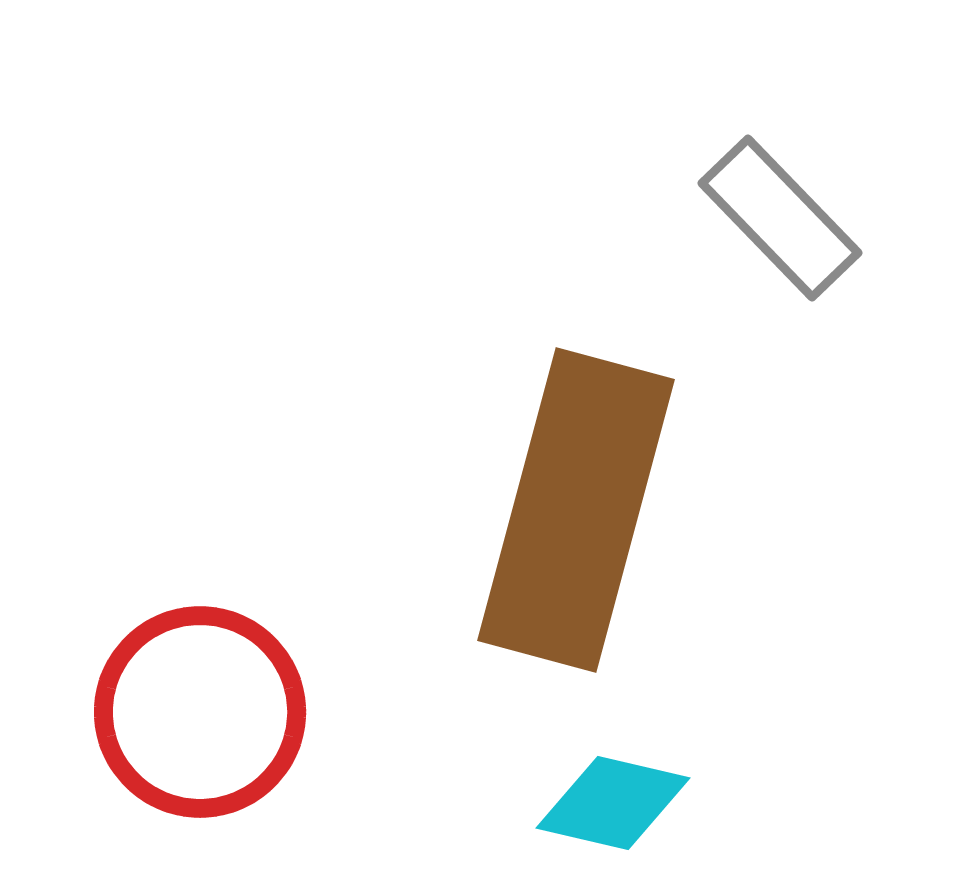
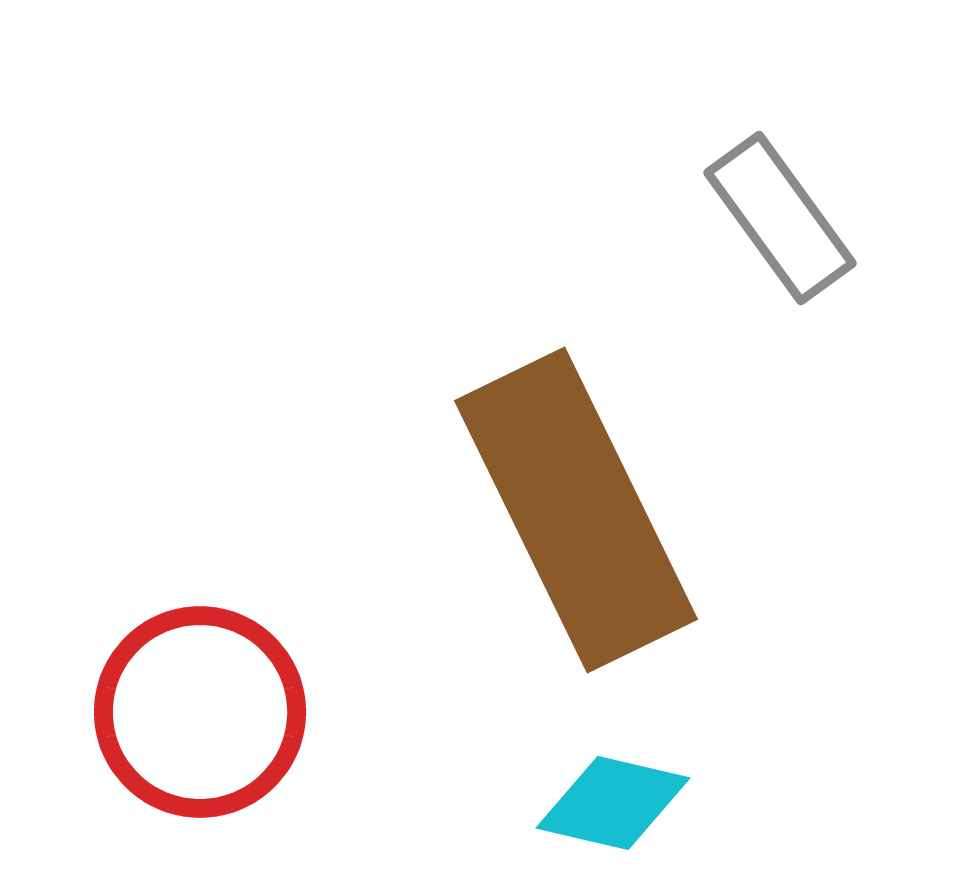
gray rectangle: rotated 8 degrees clockwise
brown rectangle: rotated 41 degrees counterclockwise
